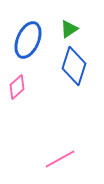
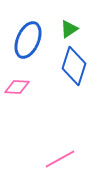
pink diamond: rotated 45 degrees clockwise
